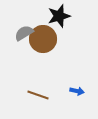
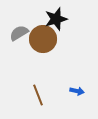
black star: moved 3 px left, 3 px down
gray semicircle: moved 5 px left
brown line: rotated 50 degrees clockwise
